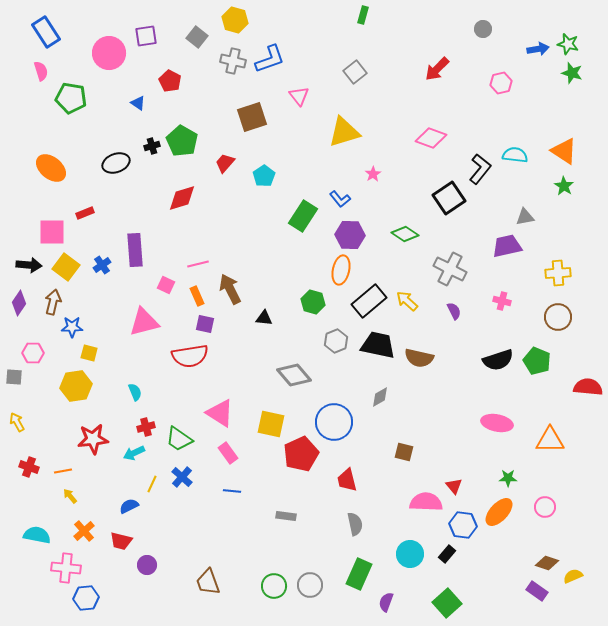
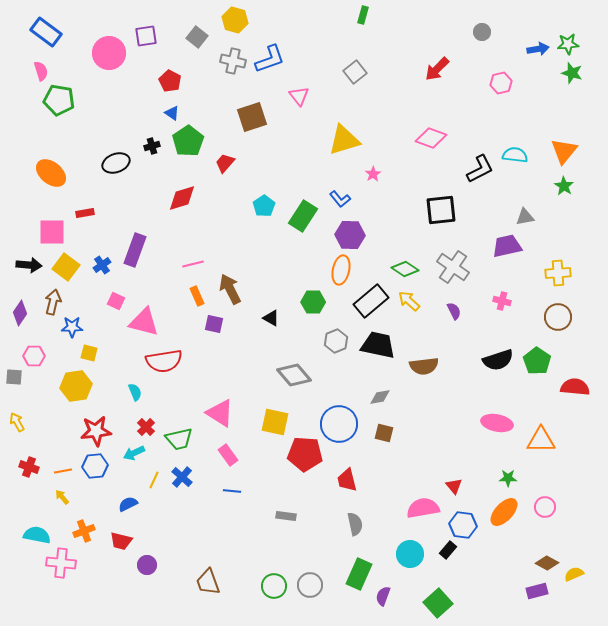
gray circle at (483, 29): moved 1 px left, 3 px down
blue rectangle at (46, 32): rotated 20 degrees counterclockwise
green star at (568, 44): rotated 20 degrees counterclockwise
green pentagon at (71, 98): moved 12 px left, 2 px down
blue triangle at (138, 103): moved 34 px right, 10 px down
yellow triangle at (344, 132): moved 8 px down
green pentagon at (182, 141): moved 6 px right; rotated 8 degrees clockwise
orange triangle at (564, 151): rotated 36 degrees clockwise
orange ellipse at (51, 168): moved 5 px down
black L-shape at (480, 169): rotated 24 degrees clockwise
cyan pentagon at (264, 176): moved 30 px down
black square at (449, 198): moved 8 px left, 12 px down; rotated 28 degrees clockwise
red rectangle at (85, 213): rotated 12 degrees clockwise
green diamond at (405, 234): moved 35 px down
purple rectangle at (135, 250): rotated 24 degrees clockwise
pink line at (198, 264): moved 5 px left
gray cross at (450, 269): moved 3 px right, 2 px up; rotated 8 degrees clockwise
pink square at (166, 285): moved 50 px left, 16 px down
black rectangle at (369, 301): moved 2 px right
yellow arrow at (407, 301): moved 2 px right
green hexagon at (313, 302): rotated 15 degrees counterclockwise
purple diamond at (19, 303): moved 1 px right, 10 px down
black triangle at (264, 318): moved 7 px right; rotated 24 degrees clockwise
pink triangle at (144, 322): rotated 28 degrees clockwise
purple square at (205, 324): moved 9 px right
pink hexagon at (33, 353): moved 1 px right, 3 px down
red semicircle at (190, 356): moved 26 px left, 5 px down
brown semicircle at (419, 358): moved 5 px right, 8 px down; rotated 20 degrees counterclockwise
green pentagon at (537, 361): rotated 12 degrees clockwise
red semicircle at (588, 387): moved 13 px left
gray diamond at (380, 397): rotated 20 degrees clockwise
blue circle at (334, 422): moved 5 px right, 2 px down
yellow square at (271, 424): moved 4 px right, 2 px up
red cross at (146, 427): rotated 30 degrees counterclockwise
red star at (93, 439): moved 3 px right, 8 px up
green trapezoid at (179, 439): rotated 48 degrees counterclockwise
orange triangle at (550, 440): moved 9 px left
brown square at (404, 452): moved 20 px left, 19 px up
pink rectangle at (228, 453): moved 2 px down
red pentagon at (301, 454): moved 4 px right; rotated 28 degrees clockwise
yellow line at (152, 484): moved 2 px right, 4 px up
yellow arrow at (70, 496): moved 8 px left, 1 px down
pink semicircle at (426, 502): moved 3 px left, 6 px down; rotated 12 degrees counterclockwise
blue semicircle at (129, 506): moved 1 px left, 2 px up
orange ellipse at (499, 512): moved 5 px right
orange cross at (84, 531): rotated 20 degrees clockwise
black rectangle at (447, 554): moved 1 px right, 4 px up
brown diamond at (547, 563): rotated 10 degrees clockwise
pink cross at (66, 568): moved 5 px left, 5 px up
yellow semicircle at (573, 576): moved 1 px right, 2 px up
purple rectangle at (537, 591): rotated 50 degrees counterclockwise
blue hexagon at (86, 598): moved 9 px right, 132 px up
purple semicircle at (386, 602): moved 3 px left, 6 px up
green square at (447, 603): moved 9 px left
